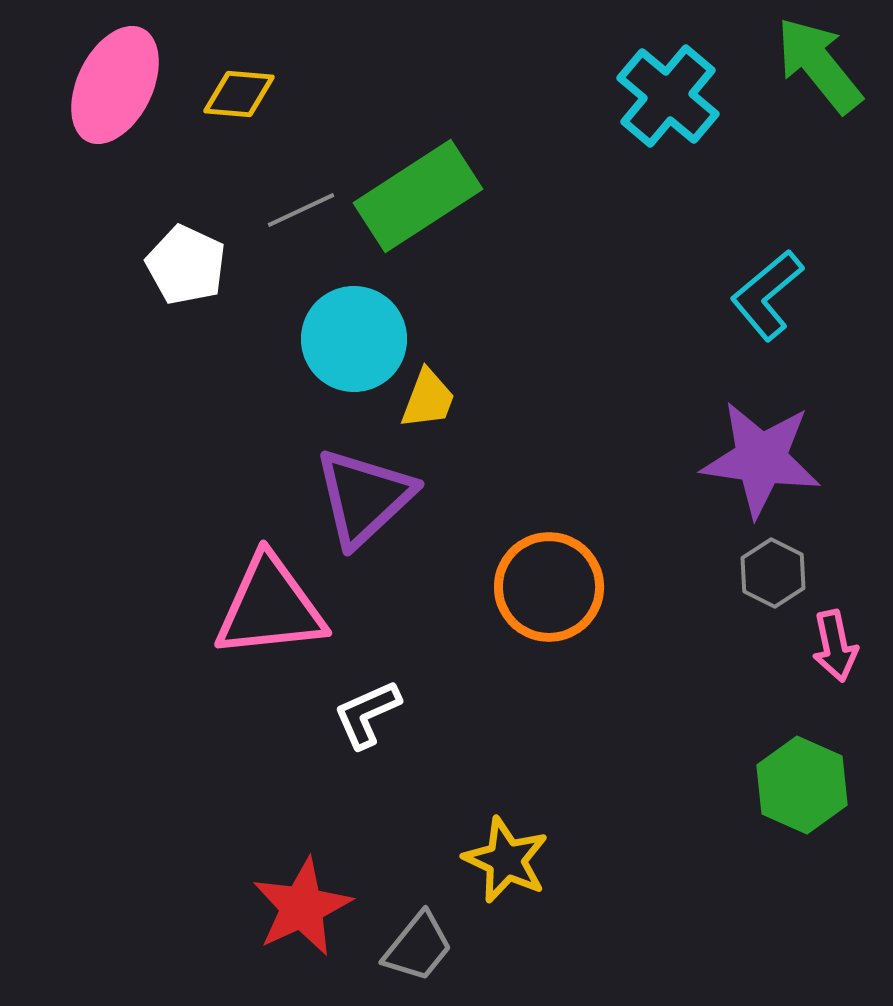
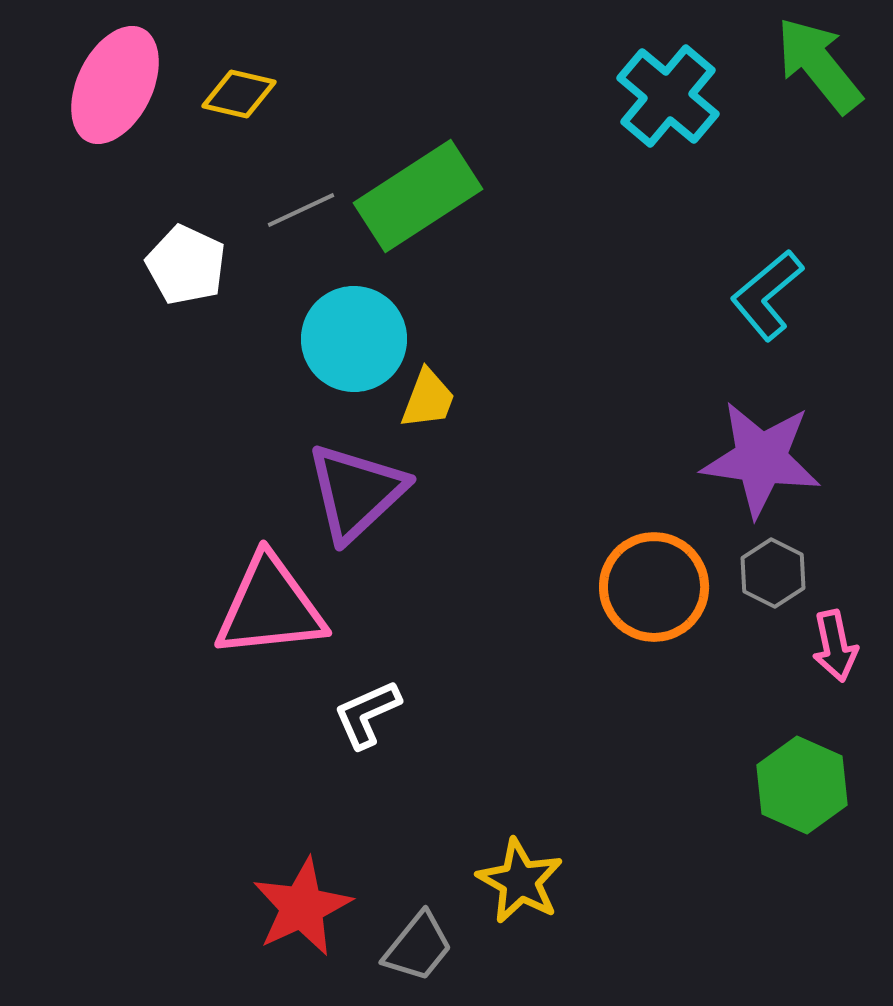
yellow diamond: rotated 8 degrees clockwise
purple triangle: moved 8 px left, 5 px up
orange circle: moved 105 px right
yellow star: moved 14 px right, 21 px down; rotated 4 degrees clockwise
